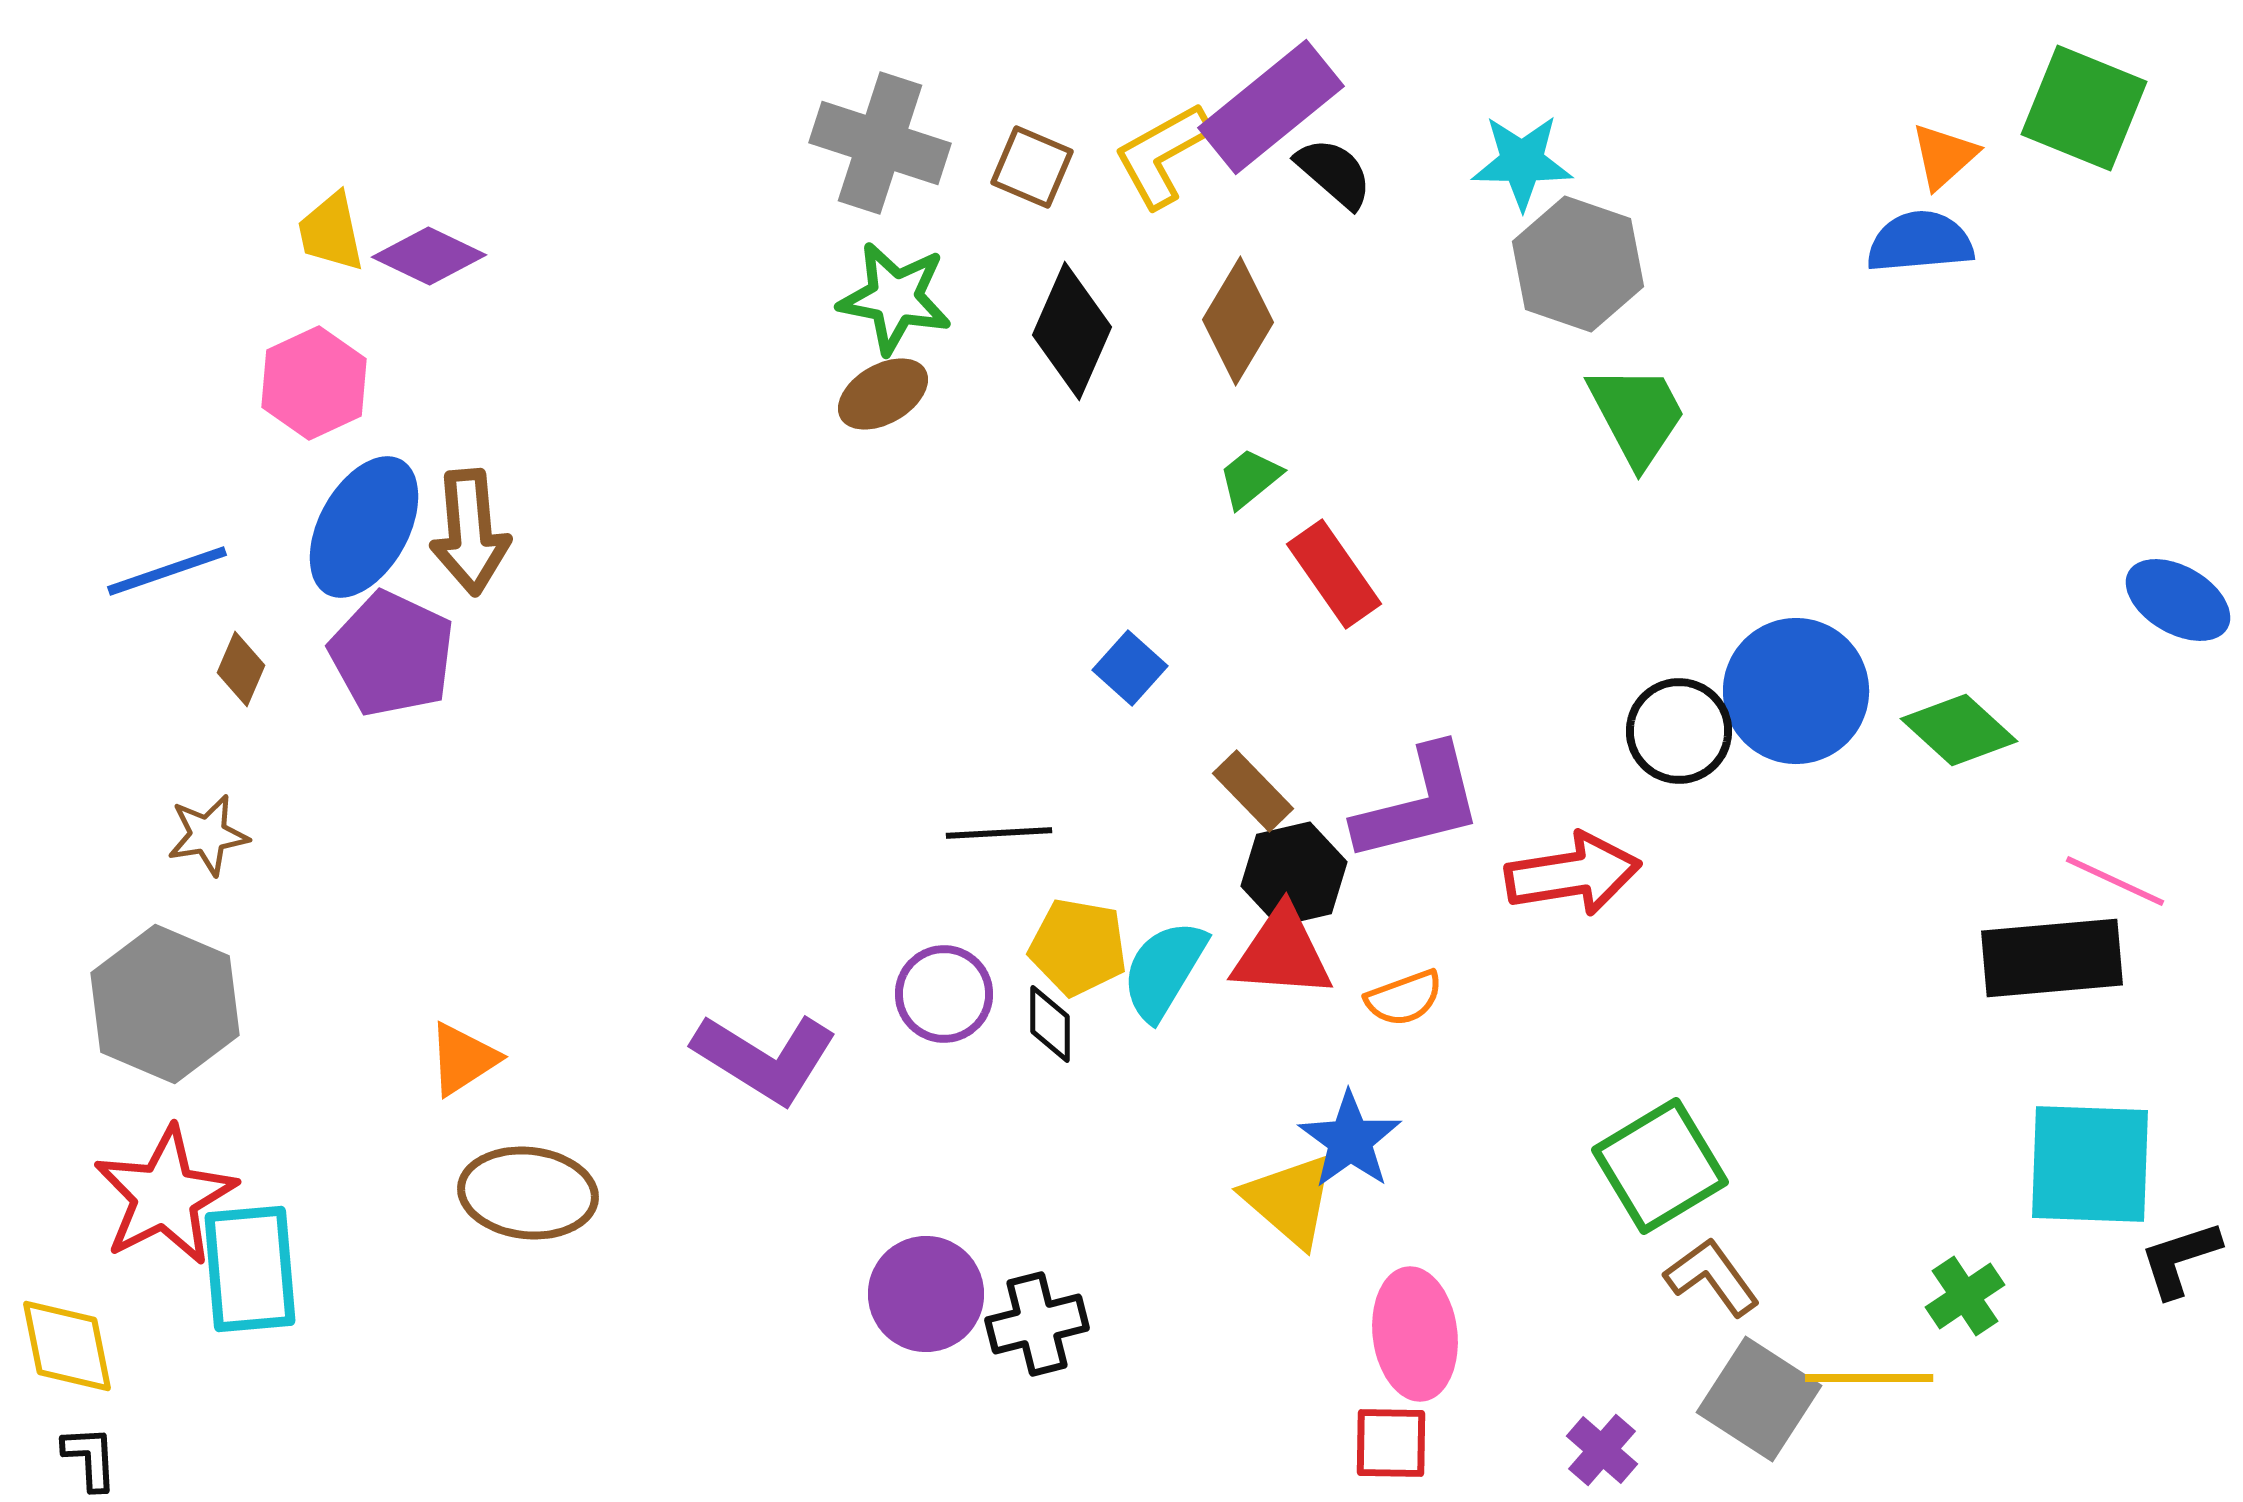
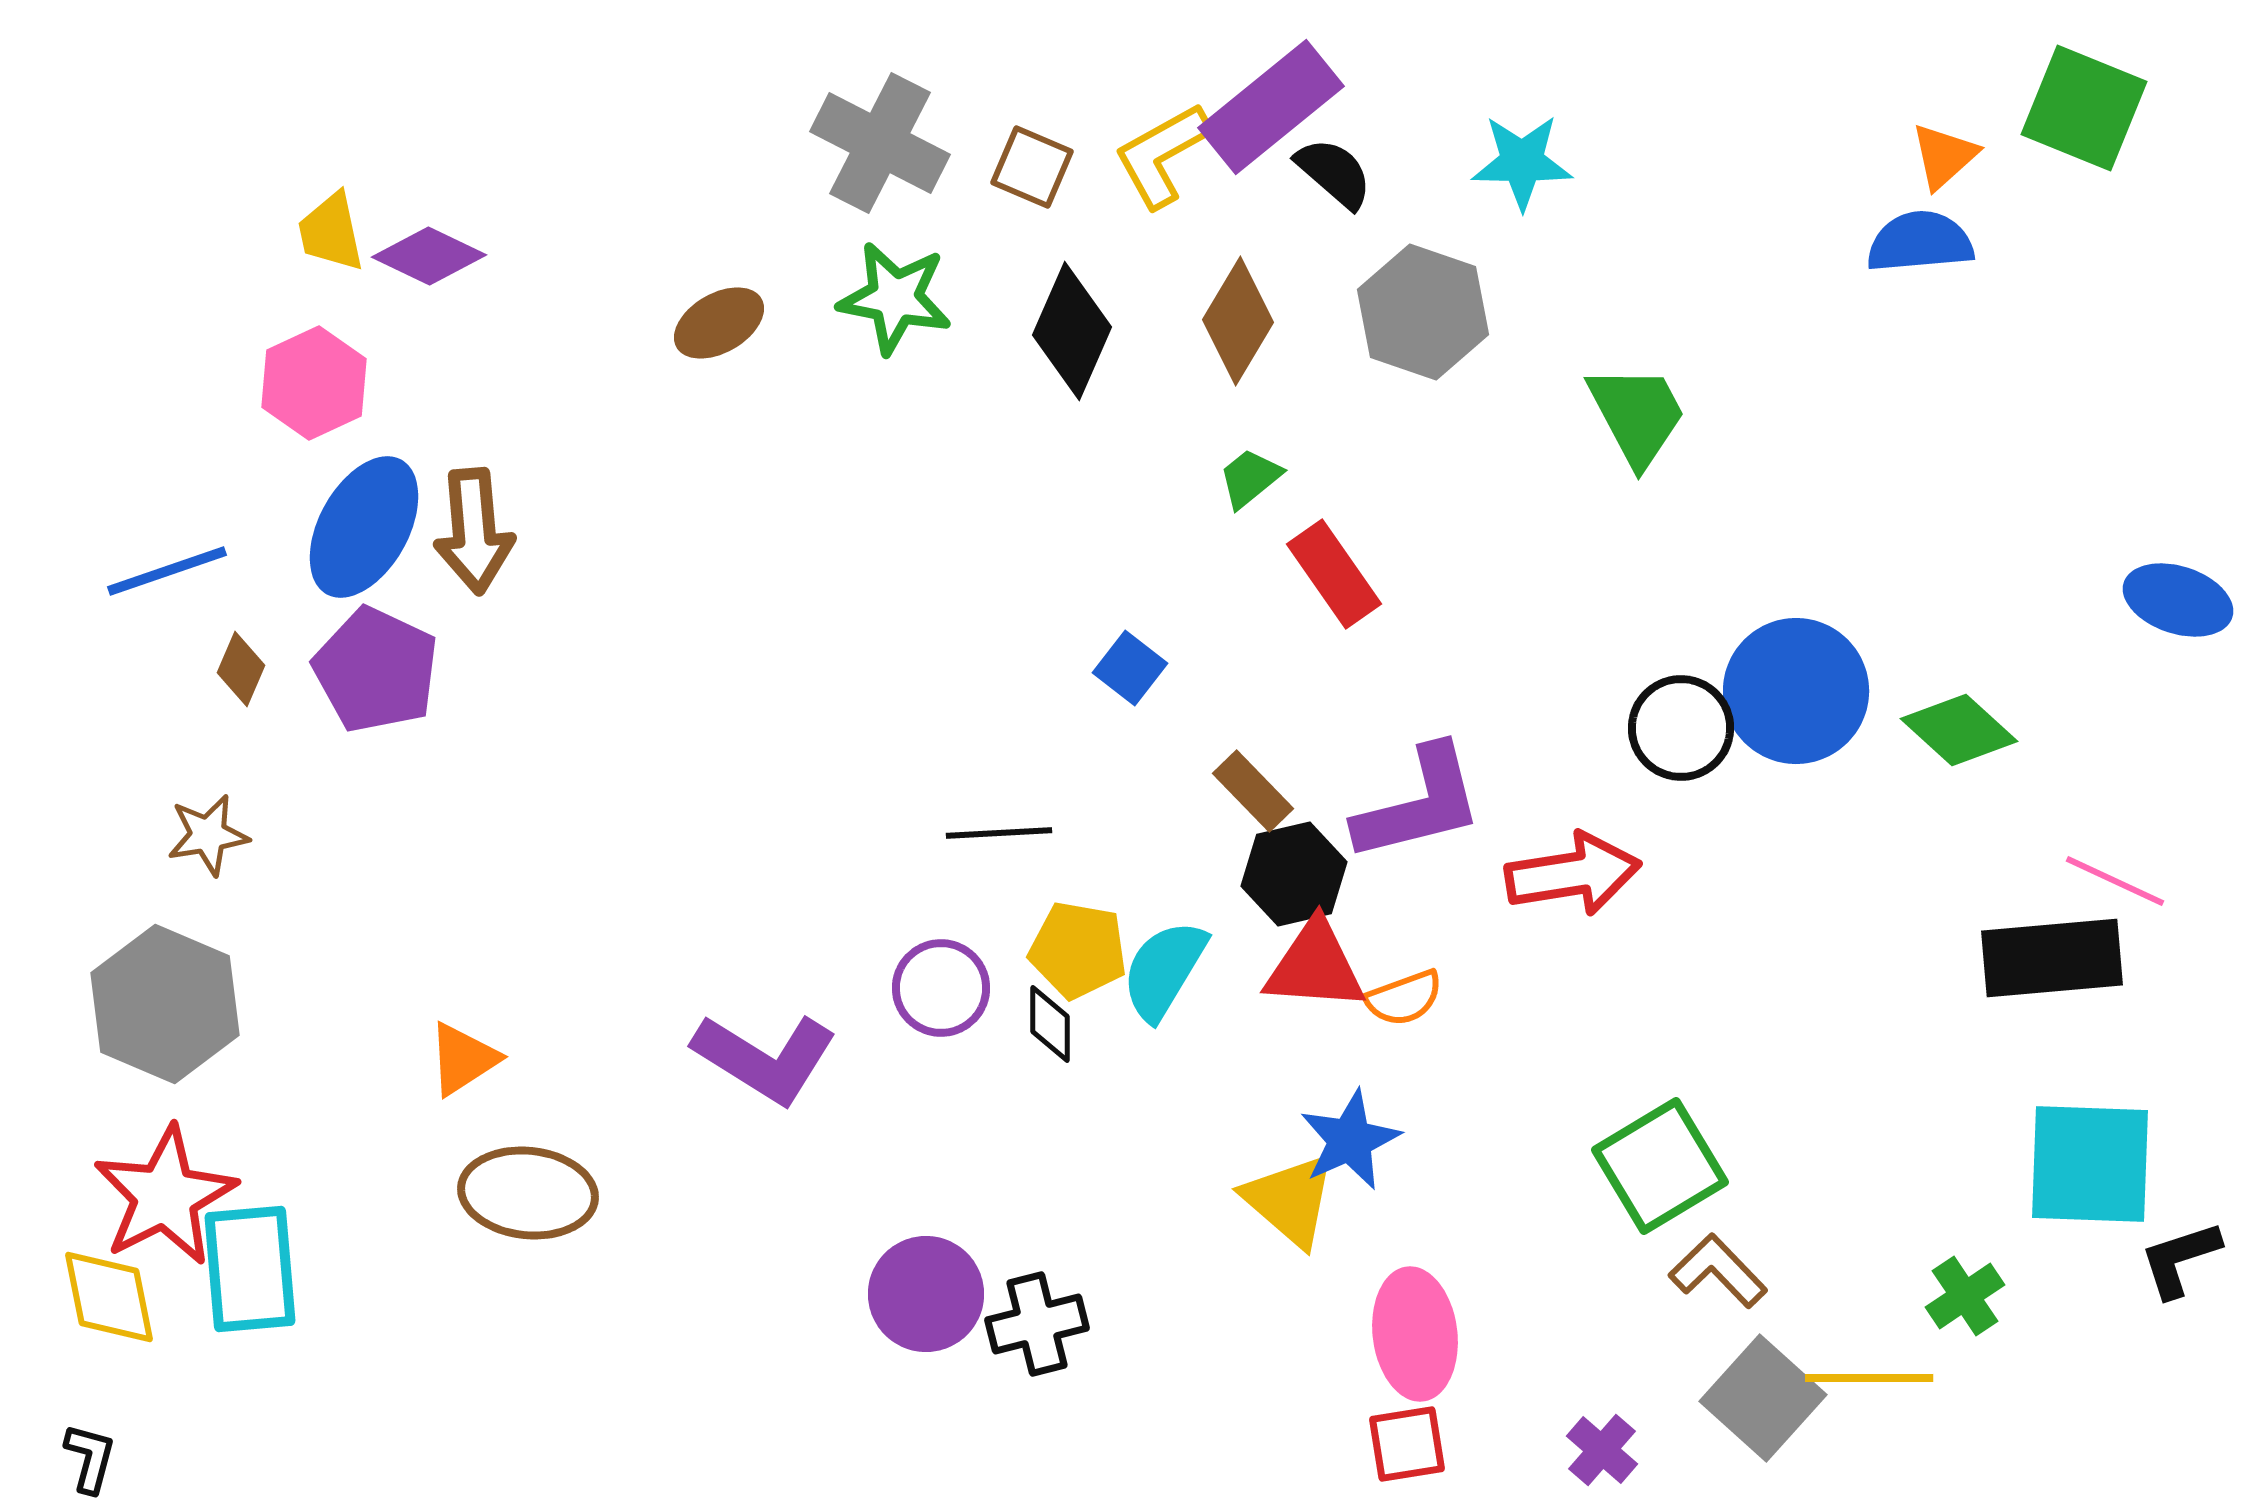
gray cross at (880, 143): rotated 9 degrees clockwise
gray hexagon at (1578, 264): moved 155 px left, 48 px down
brown ellipse at (883, 394): moved 164 px left, 71 px up
brown arrow at (470, 532): moved 4 px right, 1 px up
blue ellipse at (2178, 600): rotated 12 degrees counterclockwise
purple pentagon at (392, 654): moved 16 px left, 16 px down
blue square at (1130, 668): rotated 4 degrees counterclockwise
black circle at (1679, 731): moved 2 px right, 3 px up
yellow pentagon at (1078, 947): moved 3 px down
red triangle at (1282, 953): moved 33 px right, 13 px down
purple circle at (944, 994): moved 3 px left, 6 px up
blue star at (1350, 1140): rotated 12 degrees clockwise
brown L-shape at (1712, 1277): moved 6 px right, 6 px up; rotated 8 degrees counterclockwise
yellow diamond at (67, 1346): moved 42 px right, 49 px up
gray square at (1759, 1399): moved 4 px right, 1 px up; rotated 9 degrees clockwise
red square at (1391, 1443): moved 16 px right, 1 px down; rotated 10 degrees counterclockwise
black L-shape at (90, 1458): rotated 18 degrees clockwise
